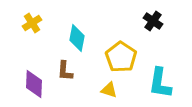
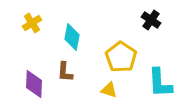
black cross: moved 2 px left, 1 px up
cyan diamond: moved 5 px left, 1 px up
brown L-shape: moved 1 px down
cyan L-shape: rotated 12 degrees counterclockwise
